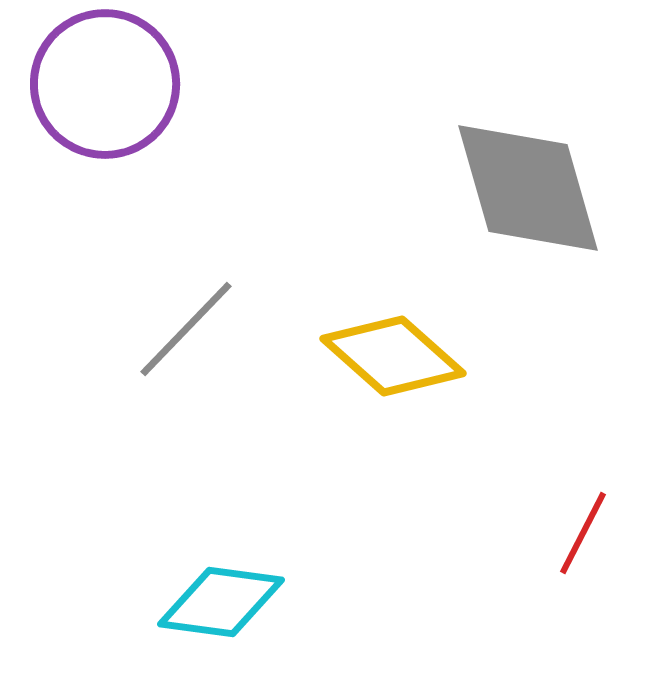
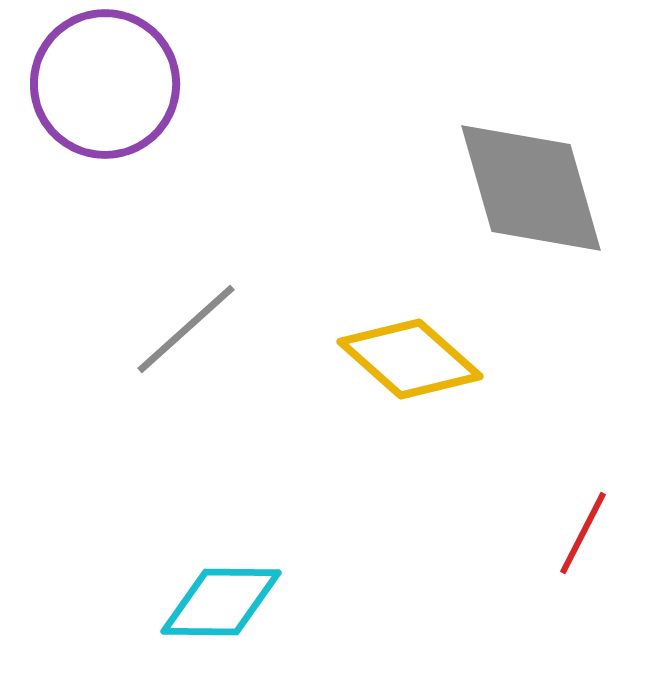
gray diamond: moved 3 px right
gray line: rotated 4 degrees clockwise
yellow diamond: moved 17 px right, 3 px down
cyan diamond: rotated 7 degrees counterclockwise
